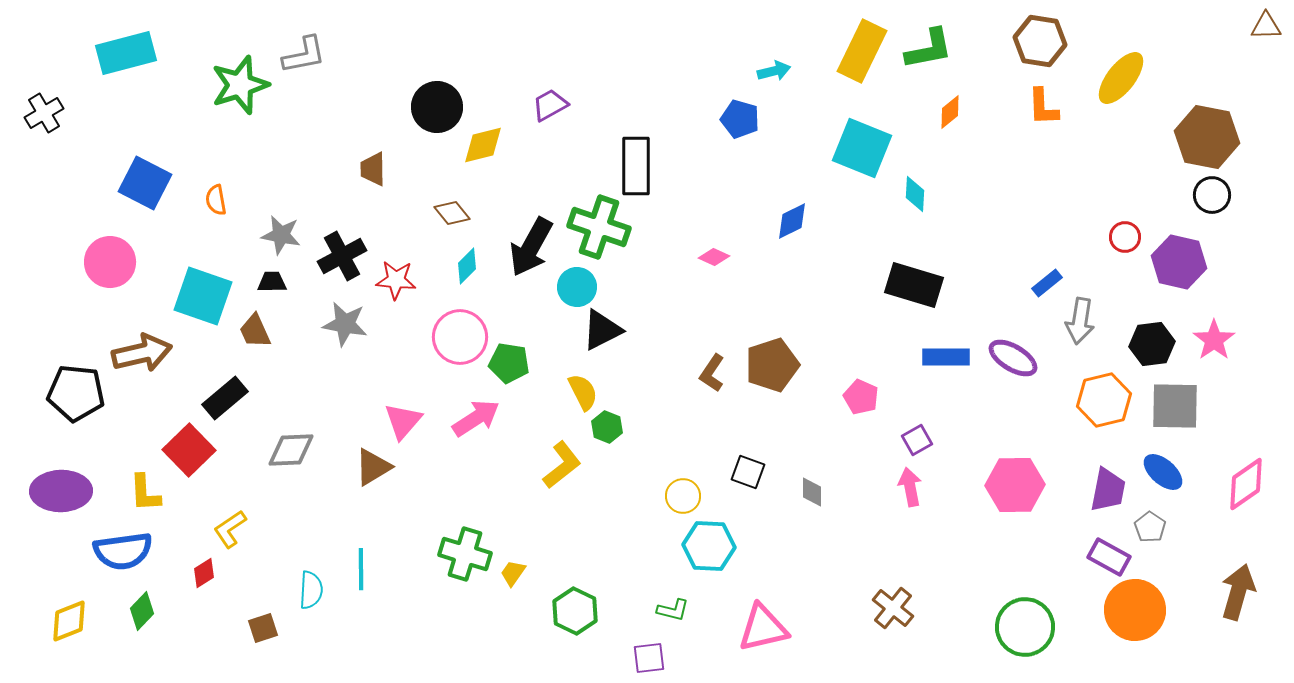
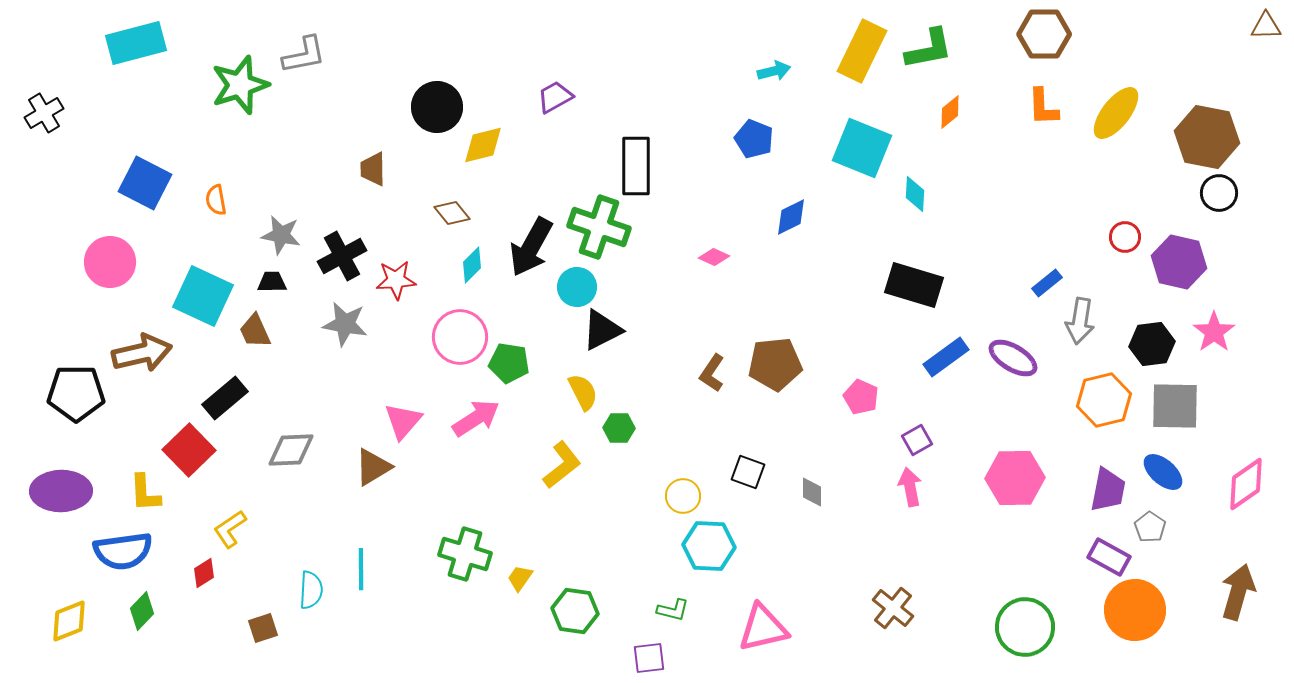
brown hexagon at (1040, 41): moved 4 px right, 7 px up; rotated 9 degrees counterclockwise
cyan rectangle at (126, 53): moved 10 px right, 10 px up
yellow ellipse at (1121, 78): moved 5 px left, 35 px down
purple trapezoid at (550, 105): moved 5 px right, 8 px up
blue pentagon at (740, 119): moved 14 px right, 20 px down; rotated 6 degrees clockwise
black circle at (1212, 195): moved 7 px right, 2 px up
blue diamond at (792, 221): moved 1 px left, 4 px up
cyan diamond at (467, 266): moved 5 px right, 1 px up
red star at (396, 280): rotated 9 degrees counterclockwise
cyan square at (203, 296): rotated 6 degrees clockwise
pink star at (1214, 340): moved 8 px up
blue rectangle at (946, 357): rotated 36 degrees counterclockwise
brown pentagon at (772, 365): moved 3 px right, 1 px up; rotated 12 degrees clockwise
black pentagon at (76, 393): rotated 6 degrees counterclockwise
green hexagon at (607, 427): moved 12 px right, 1 px down; rotated 20 degrees counterclockwise
pink hexagon at (1015, 485): moved 7 px up
yellow trapezoid at (513, 573): moved 7 px right, 5 px down
green hexagon at (575, 611): rotated 18 degrees counterclockwise
